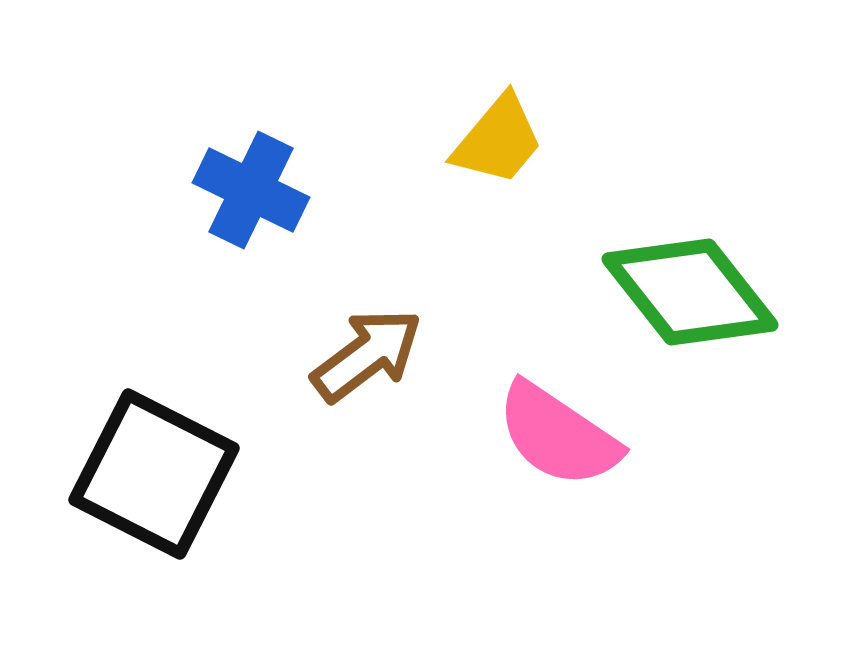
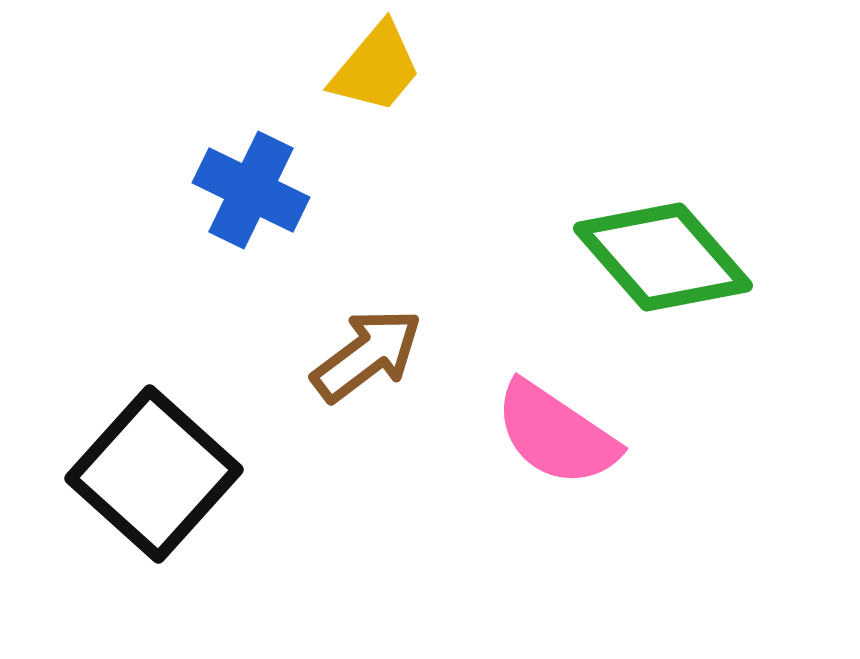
yellow trapezoid: moved 122 px left, 72 px up
green diamond: moved 27 px left, 35 px up; rotated 3 degrees counterclockwise
pink semicircle: moved 2 px left, 1 px up
black square: rotated 15 degrees clockwise
